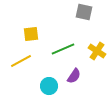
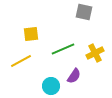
yellow cross: moved 2 px left, 2 px down; rotated 30 degrees clockwise
cyan circle: moved 2 px right
